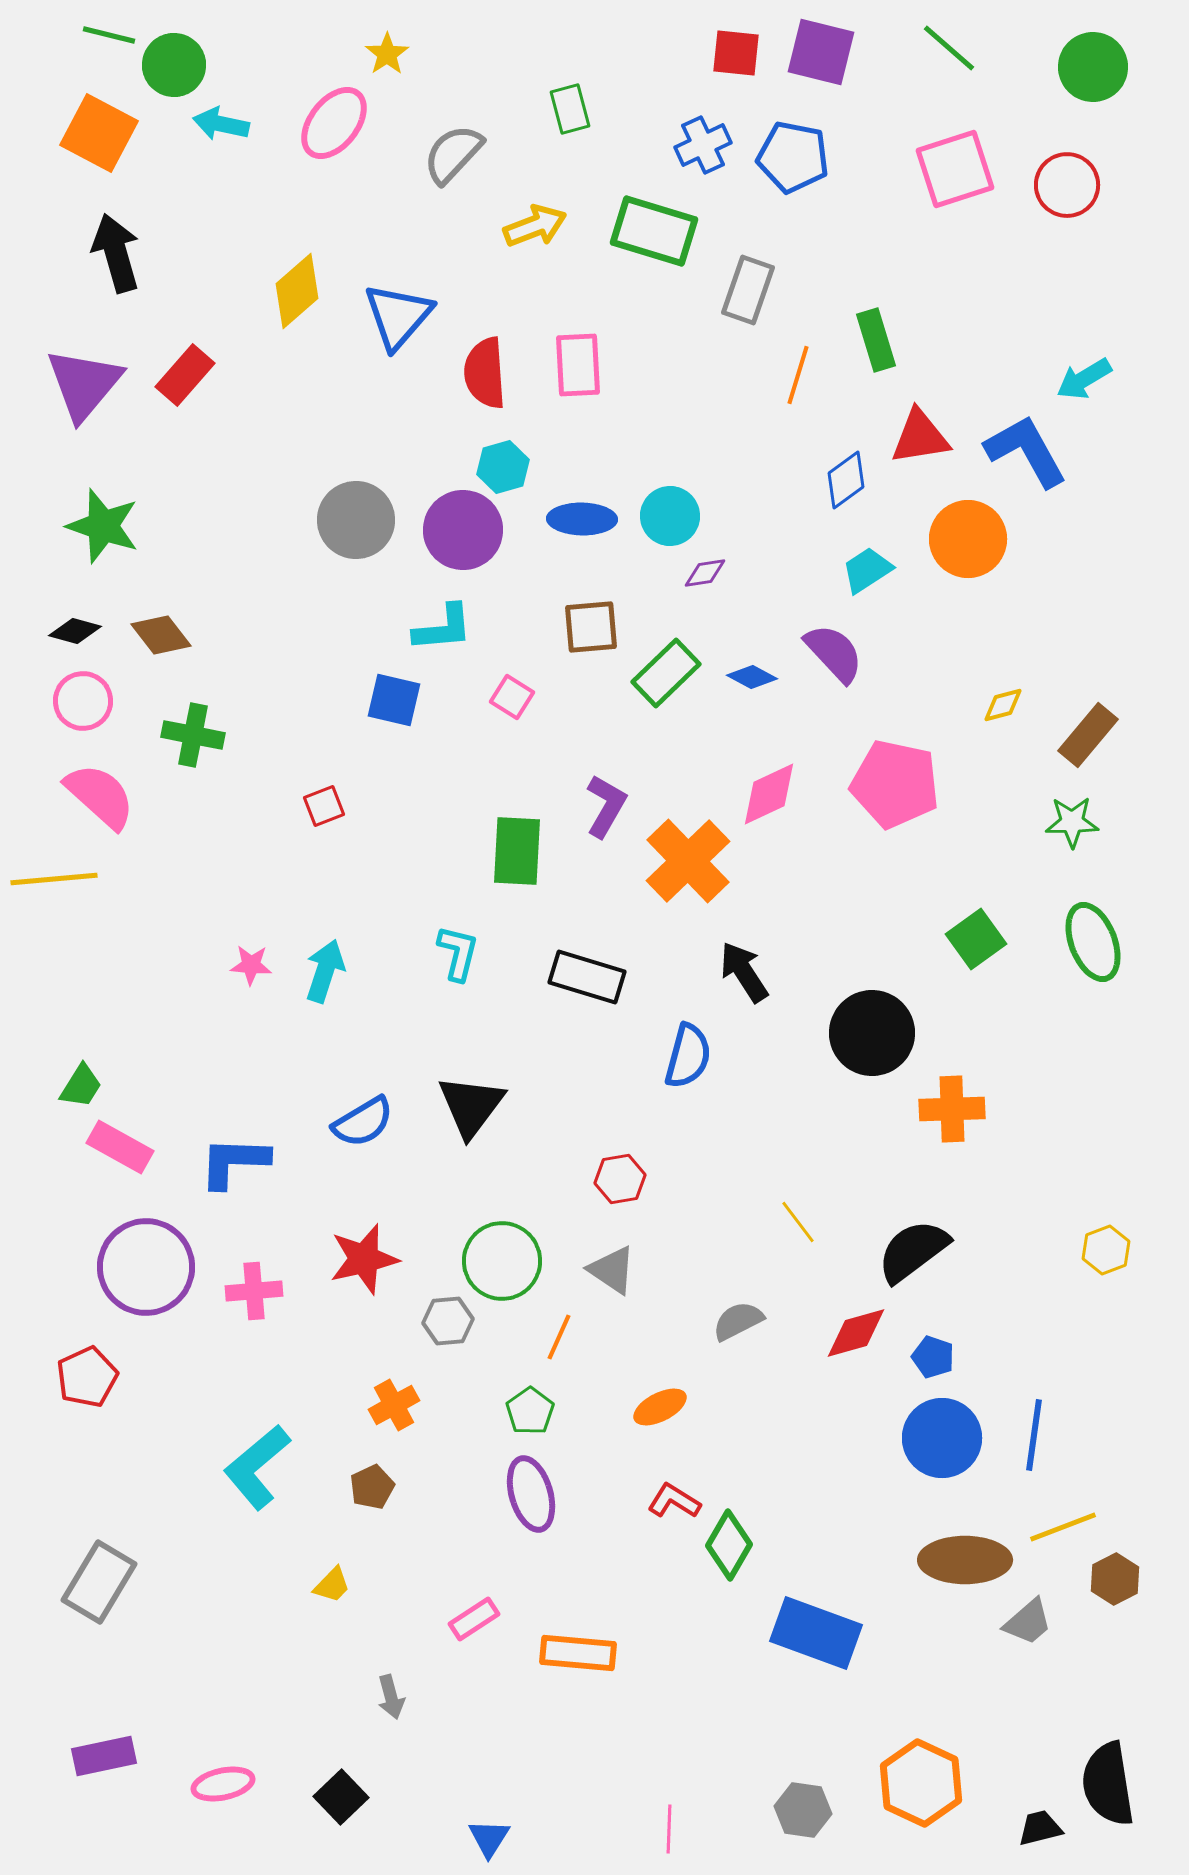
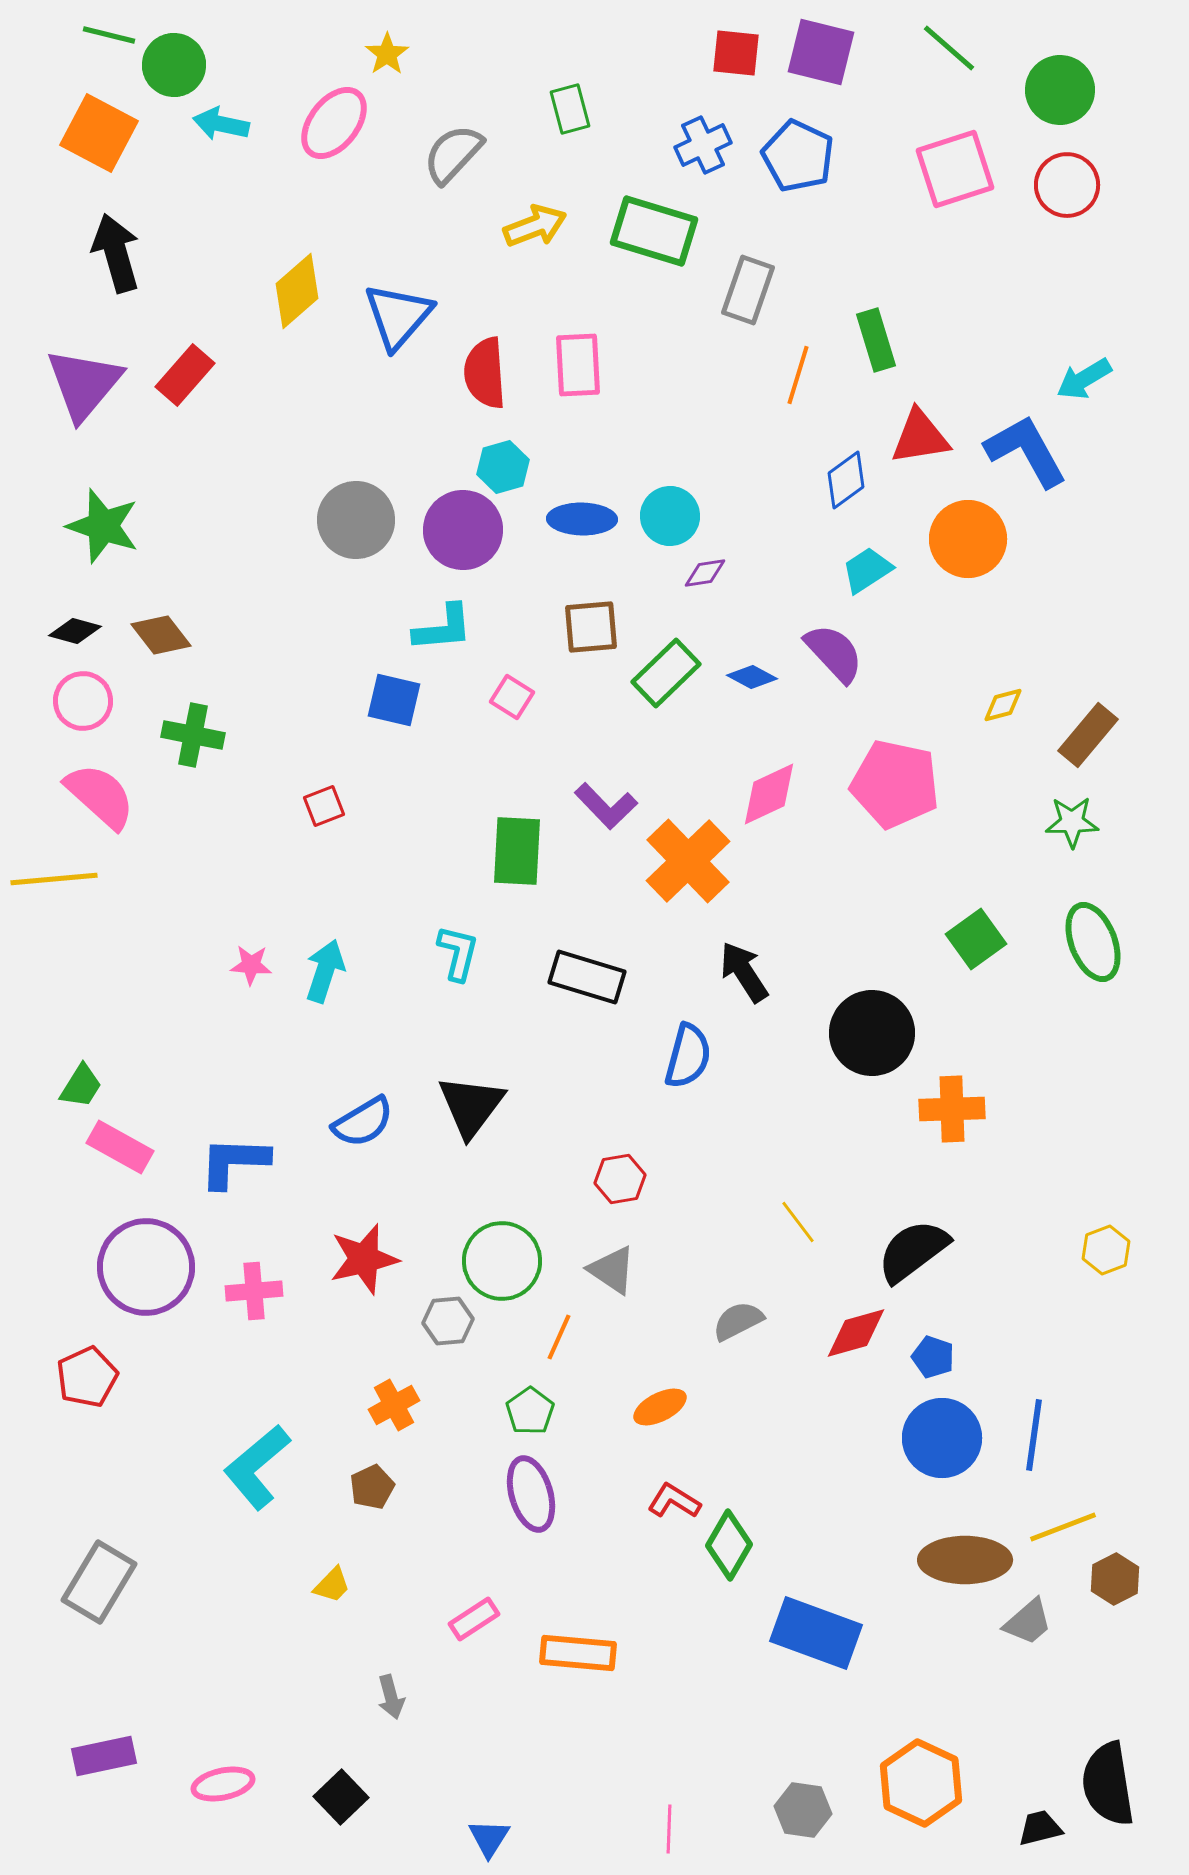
green circle at (1093, 67): moved 33 px left, 23 px down
blue pentagon at (793, 157): moved 5 px right, 1 px up; rotated 14 degrees clockwise
purple L-shape at (606, 806): rotated 106 degrees clockwise
